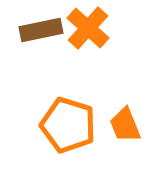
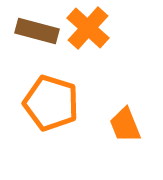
brown rectangle: moved 4 px left, 1 px down; rotated 27 degrees clockwise
orange pentagon: moved 17 px left, 22 px up
